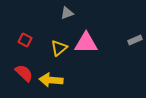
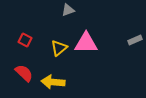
gray triangle: moved 1 px right, 3 px up
yellow arrow: moved 2 px right, 2 px down
